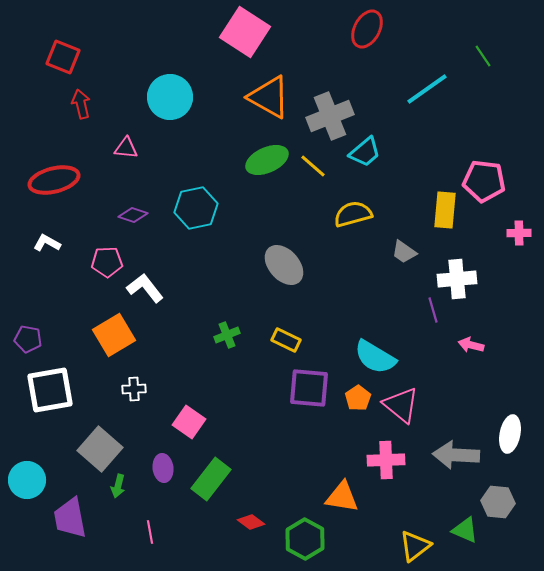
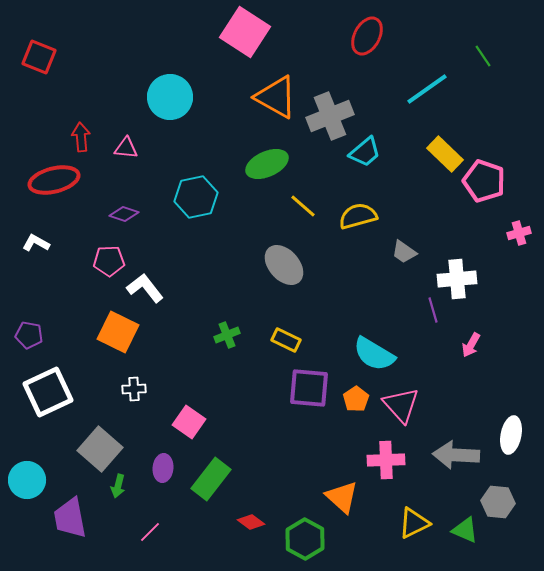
red ellipse at (367, 29): moved 7 px down
red square at (63, 57): moved 24 px left
orange triangle at (269, 97): moved 7 px right
red arrow at (81, 104): moved 33 px down; rotated 8 degrees clockwise
green ellipse at (267, 160): moved 4 px down
yellow line at (313, 166): moved 10 px left, 40 px down
pink pentagon at (484, 181): rotated 12 degrees clockwise
cyan hexagon at (196, 208): moved 11 px up
yellow rectangle at (445, 210): moved 56 px up; rotated 51 degrees counterclockwise
yellow semicircle at (353, 214): moved 5 px right, 2 px down
purple diamond at (133, 215): moved 9 px left, 1 px up
pink cross at (519, 233): rotated 15 degrees counterclockwise
white L-shape at (47, 243): moved 11 px left
pink pentagon at (107, 262): moved 2 px right, 1 px up
orange square at (114, 335): moved 4 px right, 3 px up; rotated 33 degrees counterclockwise
purple pentagon at (28, 339): moved 1 px right, 4 px up
pink arrow at (471, 345): rotated 75 degrees counterclockwise
cyan semicircle at (375, 357): moved 1 px left, 3 px up
white square at (50, 390): moved 2 px left, 2 px down; rotated 15 degrees counterclockwise
orange pentagon at (358, 398): moved 2 px left, 1 px down
pink triangle at (401, 405): rotated 9 degrees clockwise
white ellipse at (510, 434): moved 1 px right, 1 px down
purple ellipse at (163, 468): rotated 12 degrees clockwise
orange triangle at (342, 497): rotated 33 degrees clockwise
pink line at (150, 532): rotated 55 degrees clockwise
yellow triangle at (415, 546): moved 1 px left, 23 px up; rotated 12 degrees clockwise
